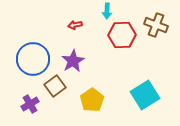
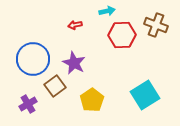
cyan arrow: rotated 105 degrees counterclockwise
purple star: moved 1 px right, 2 px down; rotated 15 degrees counterclockwise
purple cross: moved 2 px left
